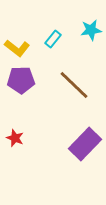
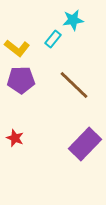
cyan star: moved 18 px left, 10 px up
